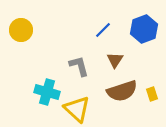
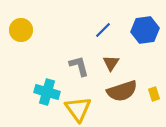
blue hexagon: moved 1 px right, 1 px down; rotated 12 degrees clockwise
brown triangle: moved 4 px left, 3 px down
yellow rectangle: moved 2 px right
yellow triangle: moved 1 px right; rotated 12 degrees clockwise
